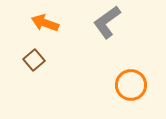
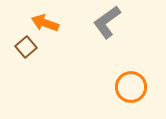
brown square: moved 8 px left, 13 px up
orange circle: moved 2 px down
